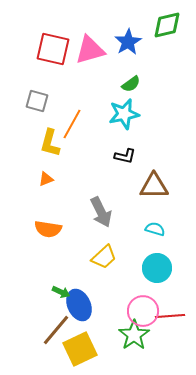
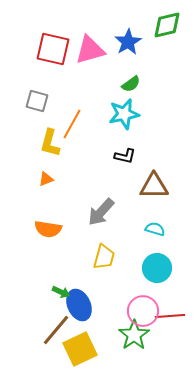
gray arrow: rotated 68 degrees clockwise
yellow trapezoid: rotated 32 degrees counterclockwise
